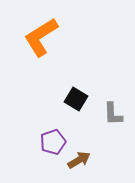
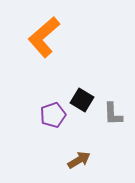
orange L-shape: moved 3 px right; rotated 9 degrees counterclockwise
black square: moved 6 px right, 1 px down
purple pentagon: moved 27 px up
